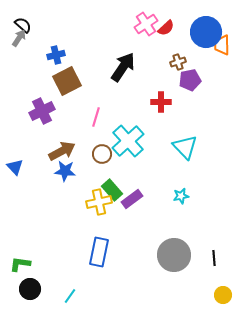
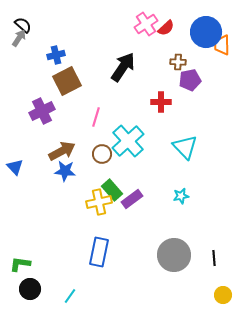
brown cross: rotated 21 degrees clockwise
